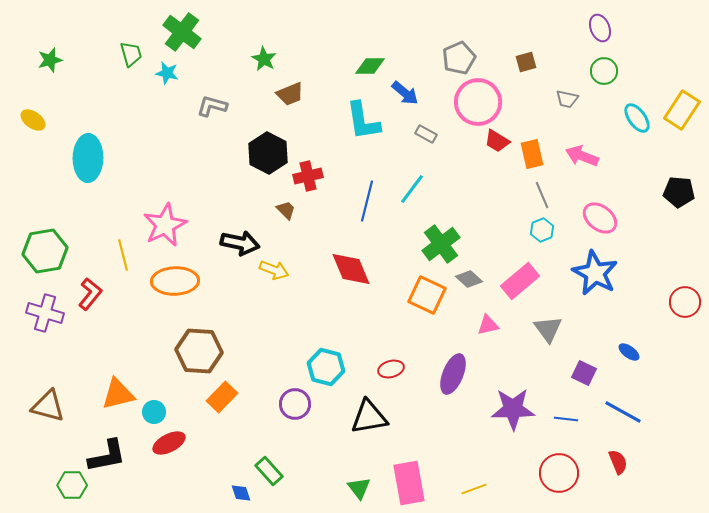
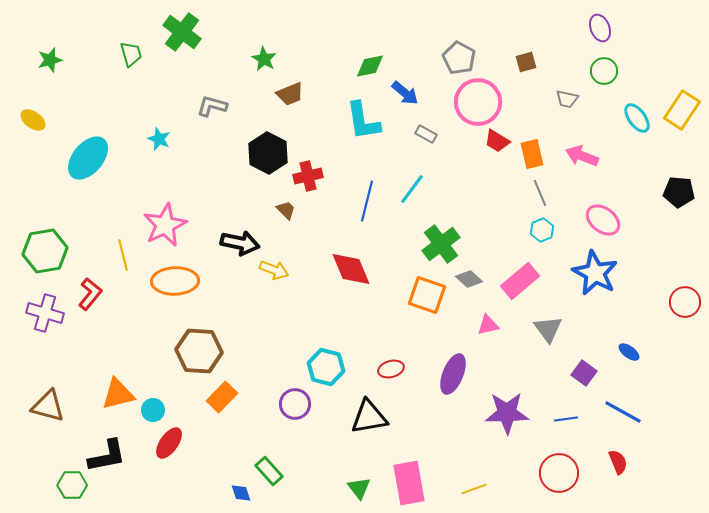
gray pentagon at (459, 58): rotated 20 degrees counterclockwise
green diamond at (370, 66): rotated 12 degrees counterclockwise
cyan star at (167, 73): moved 8 px left, 66 px down; rotated 10 degrees clockwise
cyan ellipse at (88, 158): rotated 39 degrees clockwise
gray line at (542, 195): moved 2 px left, 2 px up
pink ellipse at (600, 218): moved 3 px right, 2 px down
orange square at (427, 295): rotated 6 degrees counterclockwise
purple square at (584, 373): rotated 10 degrees clockwise
purple star at (513, 409): moved 6 px left, 4 px down
cyan circle at (154, 412): moved 1 px left, 2 px up
blue line at (566, 419): rotated 15 degrees counterclockwise
red ellipse at (169, 443): rotated 28 degrees counterclockwise
